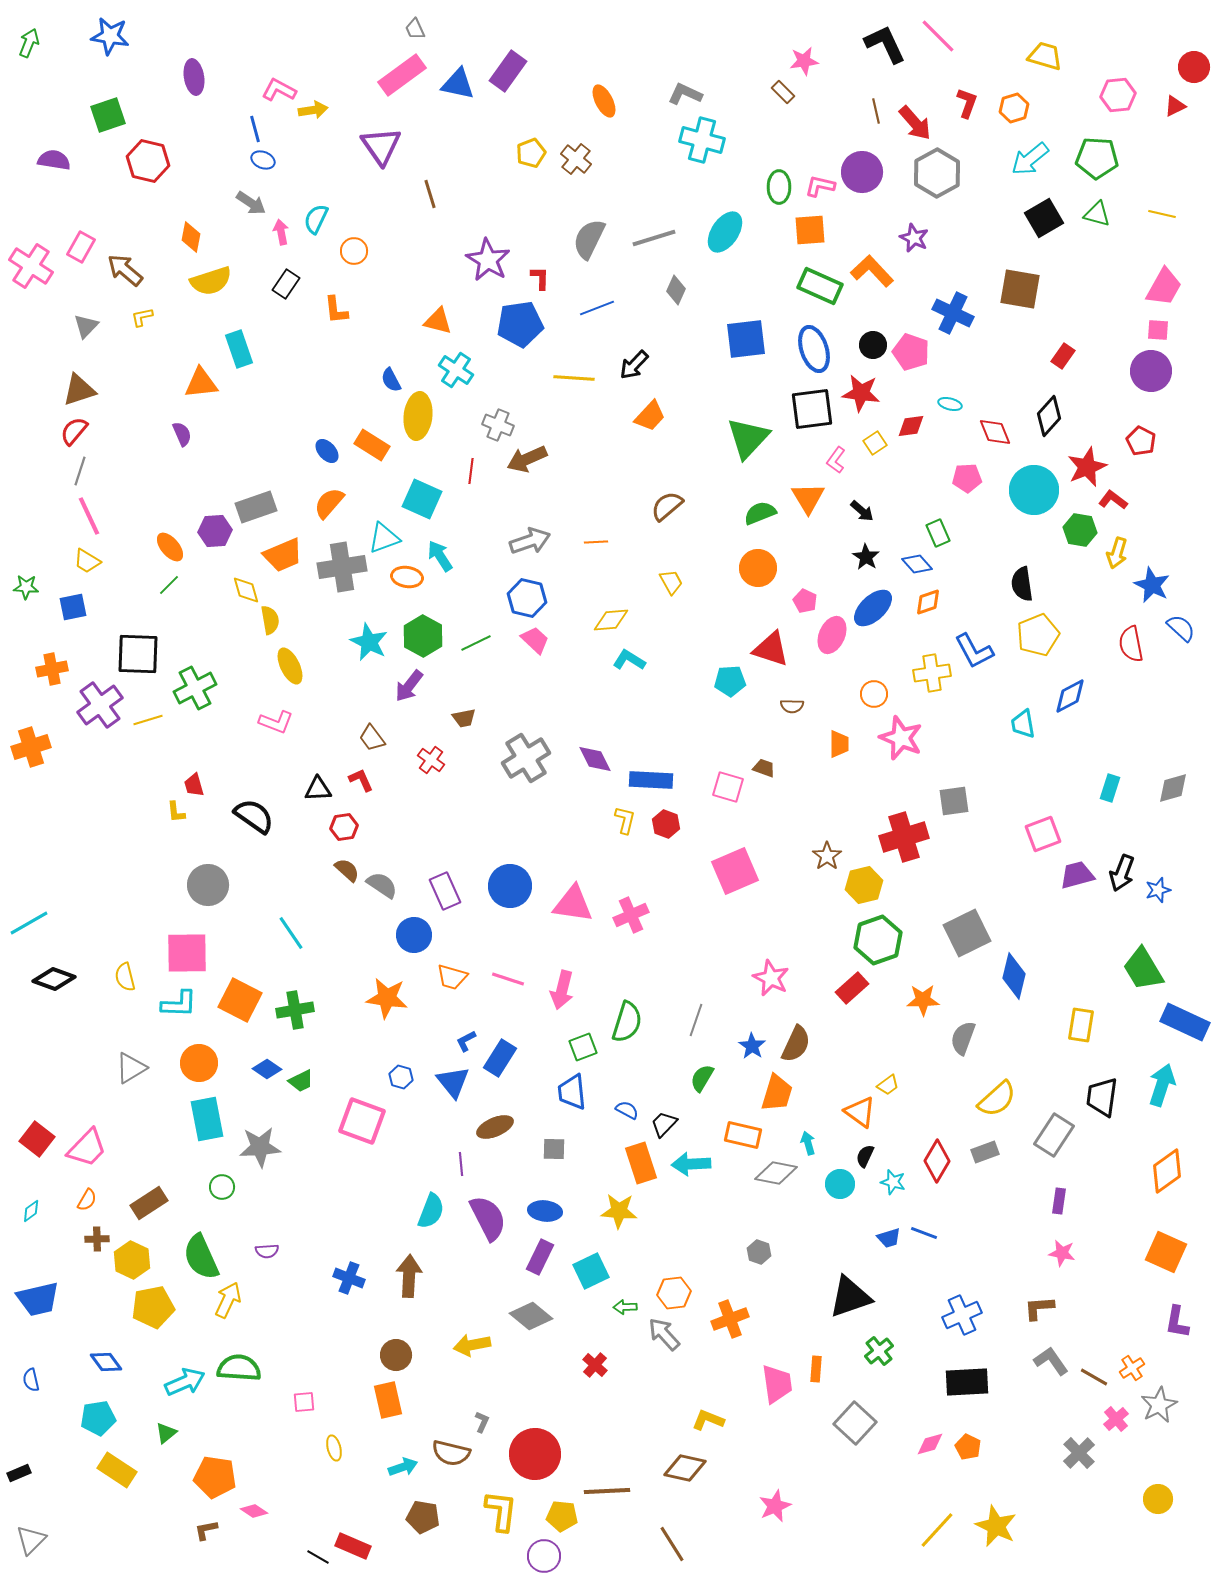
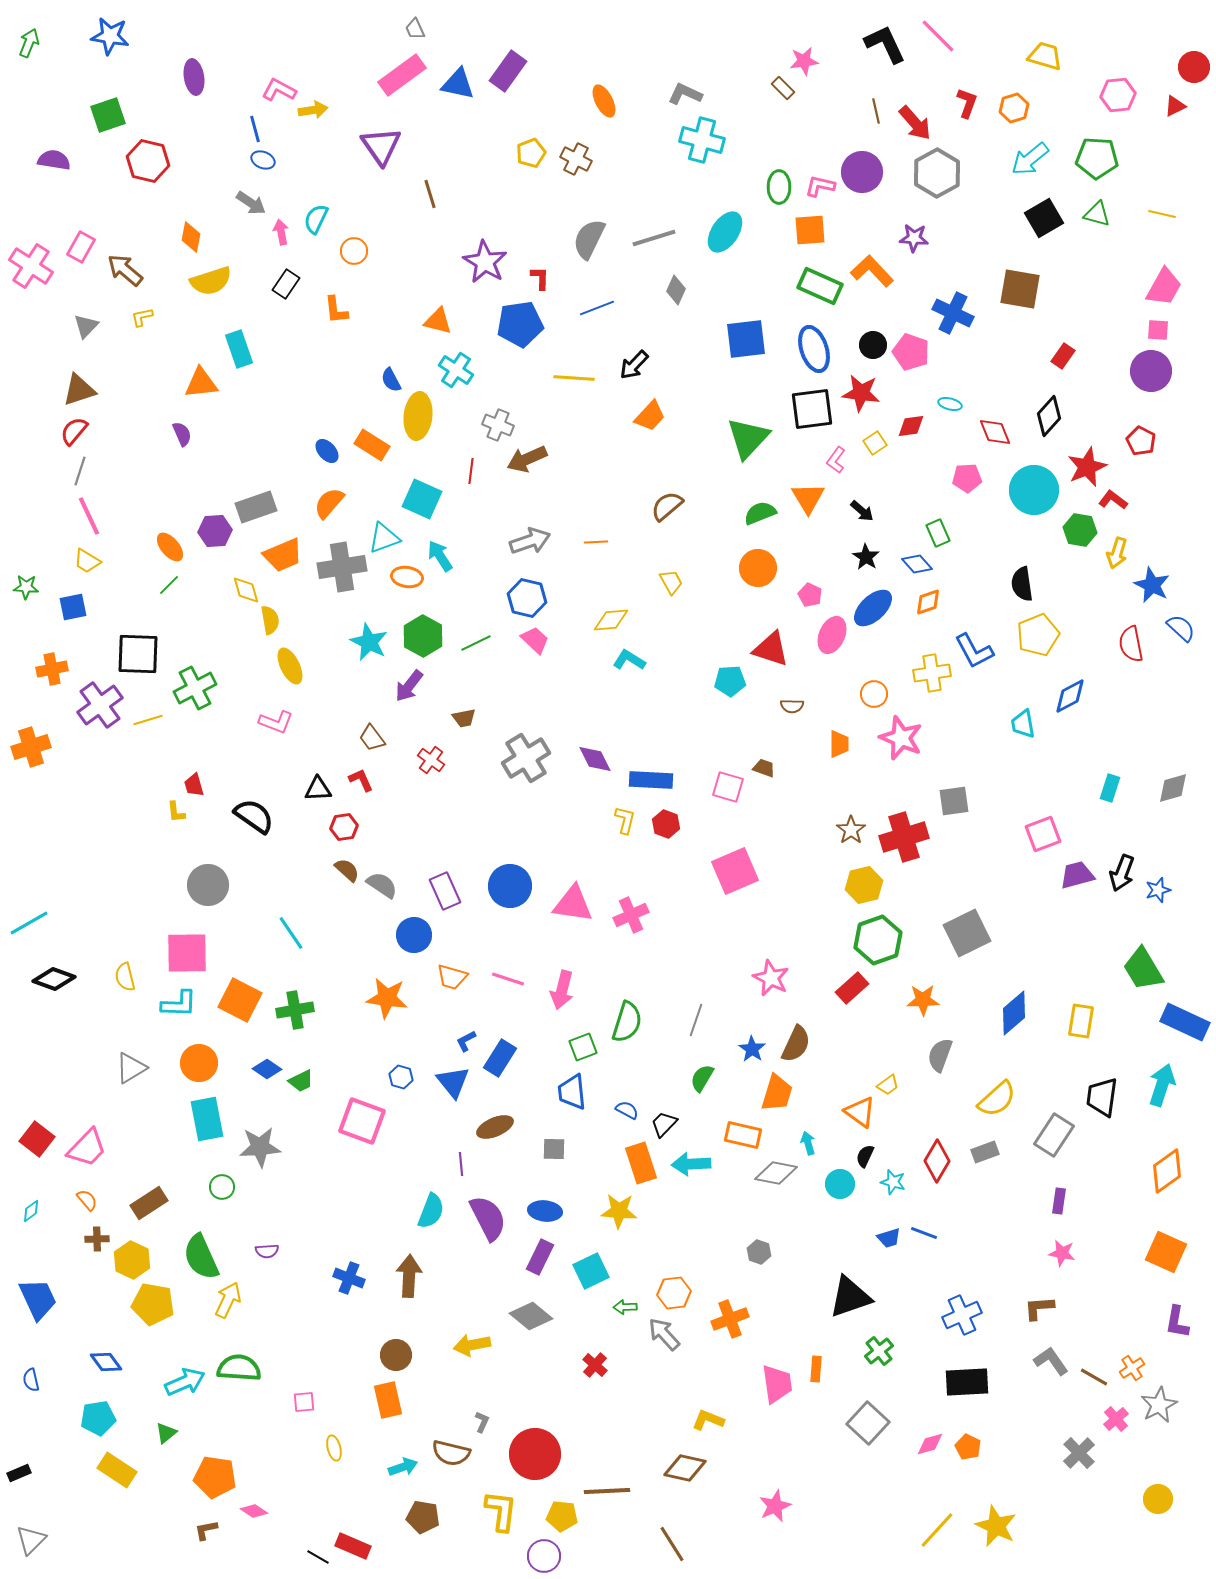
brown rectangle at (783, 92): moved 4 px up
brown cross at (576, 159): rotated 12 degrees counterclockwise
purple star at (914, 238): rotated 20 degrees counterclockwise
purple star at (488, 260): moved 3 px left, 2 px down
pink pentagon at (805, 601): moved 5 px right, 6 px up
brown star at (827, 856): moved 24 px right, 26 px up
blue diamond at (1014, 976): moved 37 px down; rotated 36 degrees clockwise
yellow rectangle at (1081, 1025): moved 4 px up
gray semicircle at (963, 1038): moved 23 px left, 17 px down
blue star at (752, 1046): moved 3 px down
orange semicircle at (87, 1200): rotated 70 degrees counterclockwise
blue trapezoid at (38, 1299): rotated 102 degrees counterclockwise
yellow pentagon at (153, 1307): moved 3 px up; rotated 21 degrees clockwise
gray square at (855, 1423): moved 13 px right
